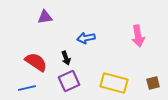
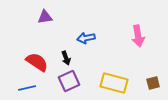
red semicircle: moved 1 px right
